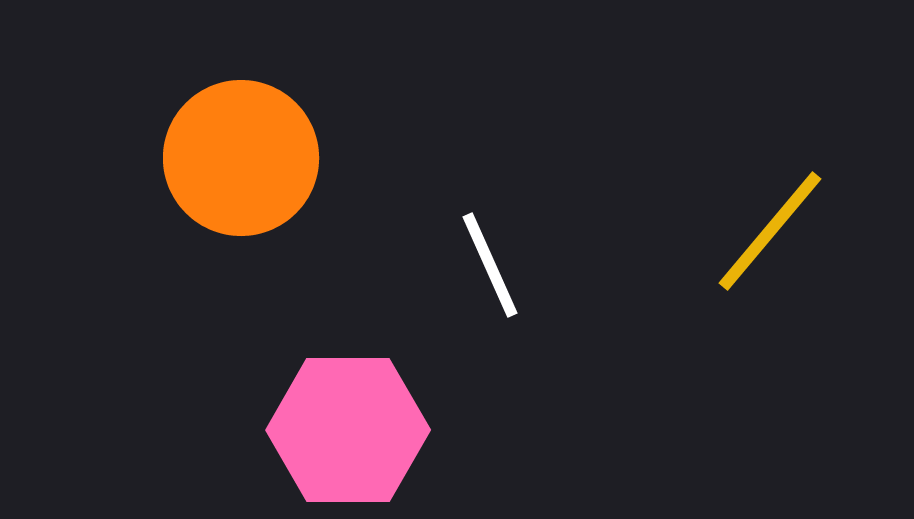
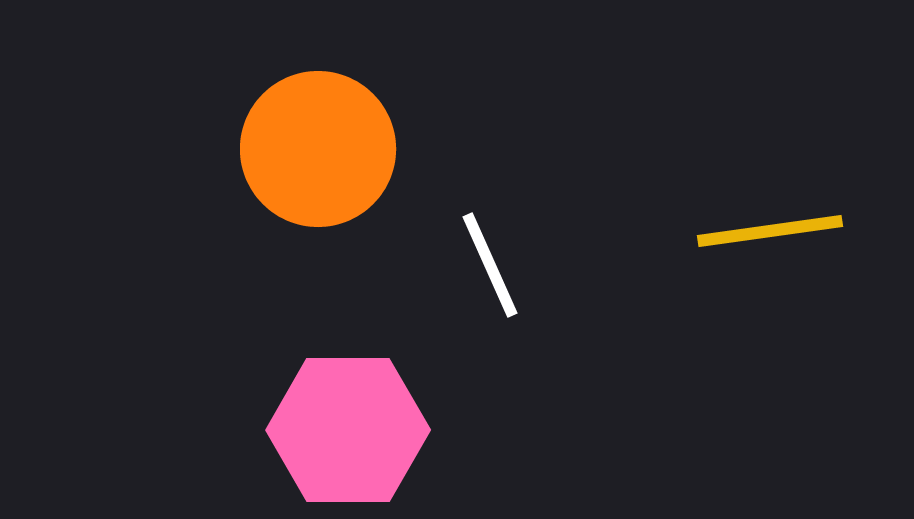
orange circle: moved 77 px right, 9 px up
yellow line: rotated 42 degrees clockwise
